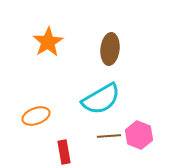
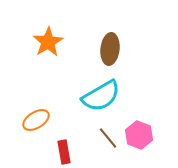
cyan semicircle: moved 3 px up
orange ellipse: moved 4 px down; rotated 12 degrees counterclockwise
brown line: moved 1 px left, 2 px down; rotated 55 degrees clockwise
